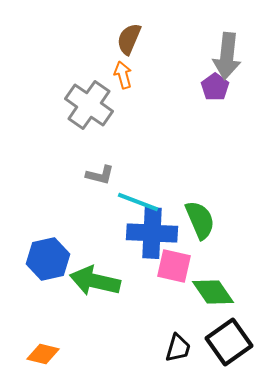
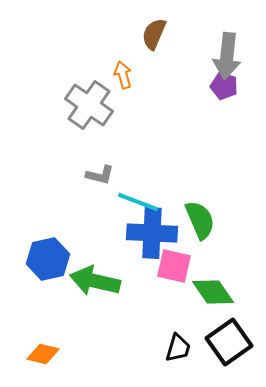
brown semicircle: moved 25 px right, 5 px up
purple pentagon: moved 9 px right, 1 px up; rotated 20 degrees counterclockwise
